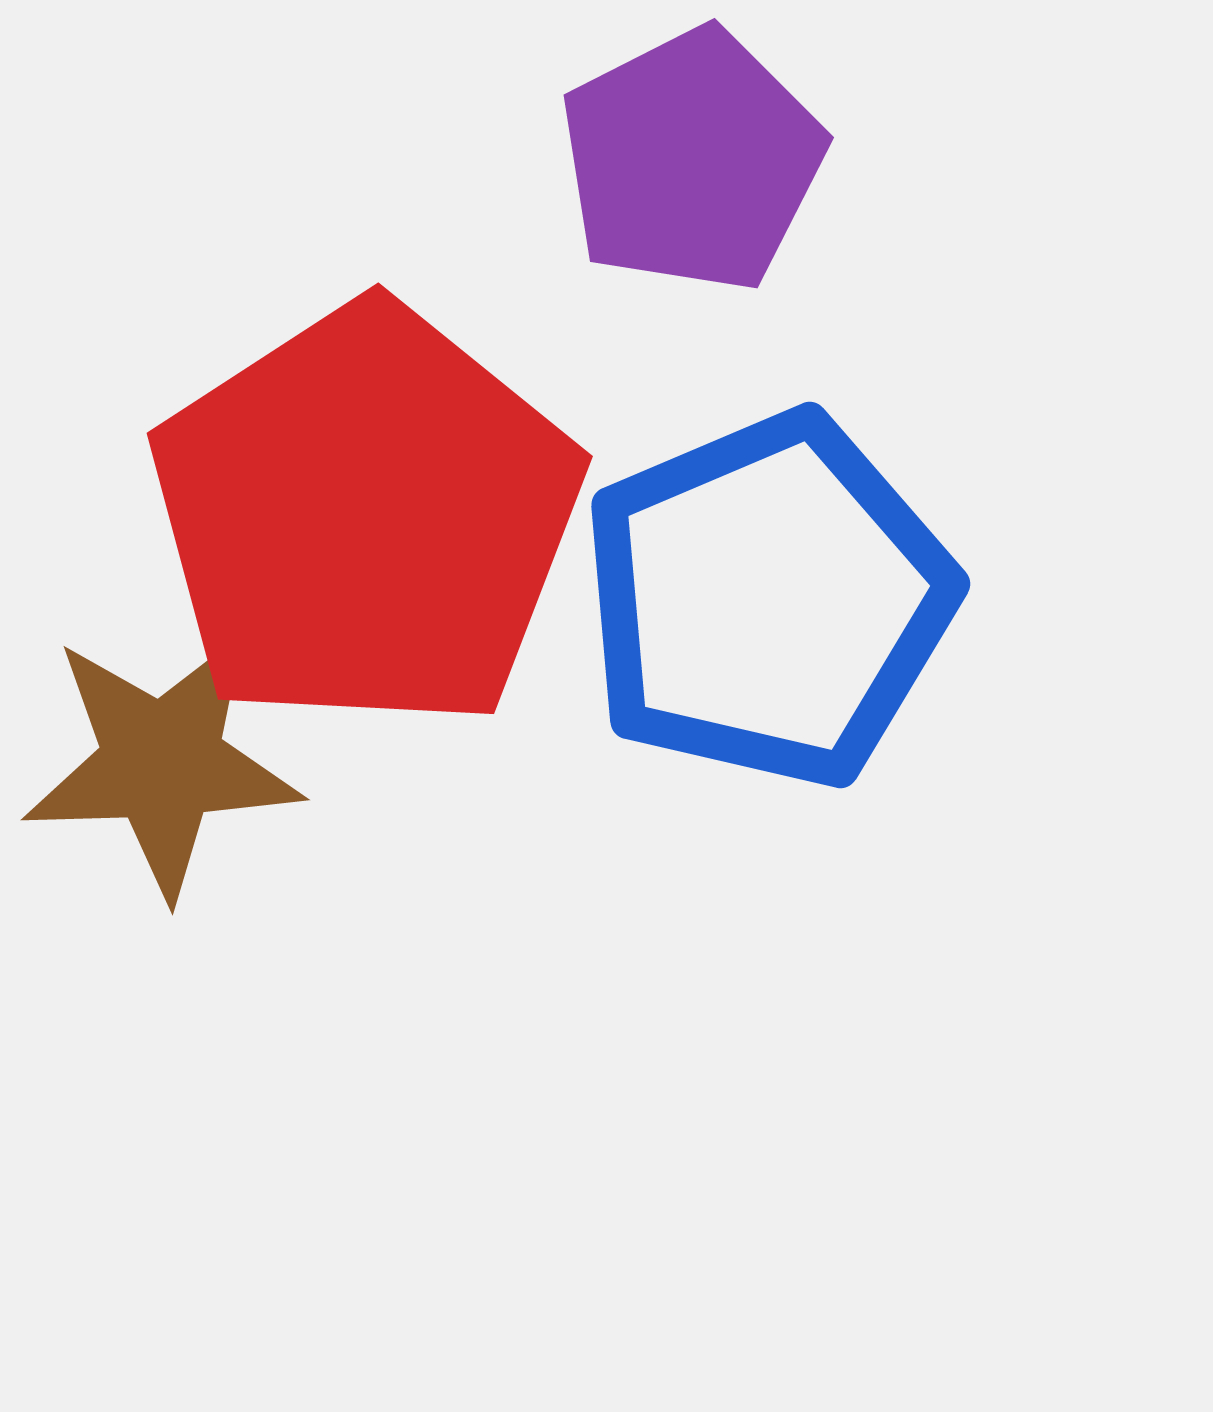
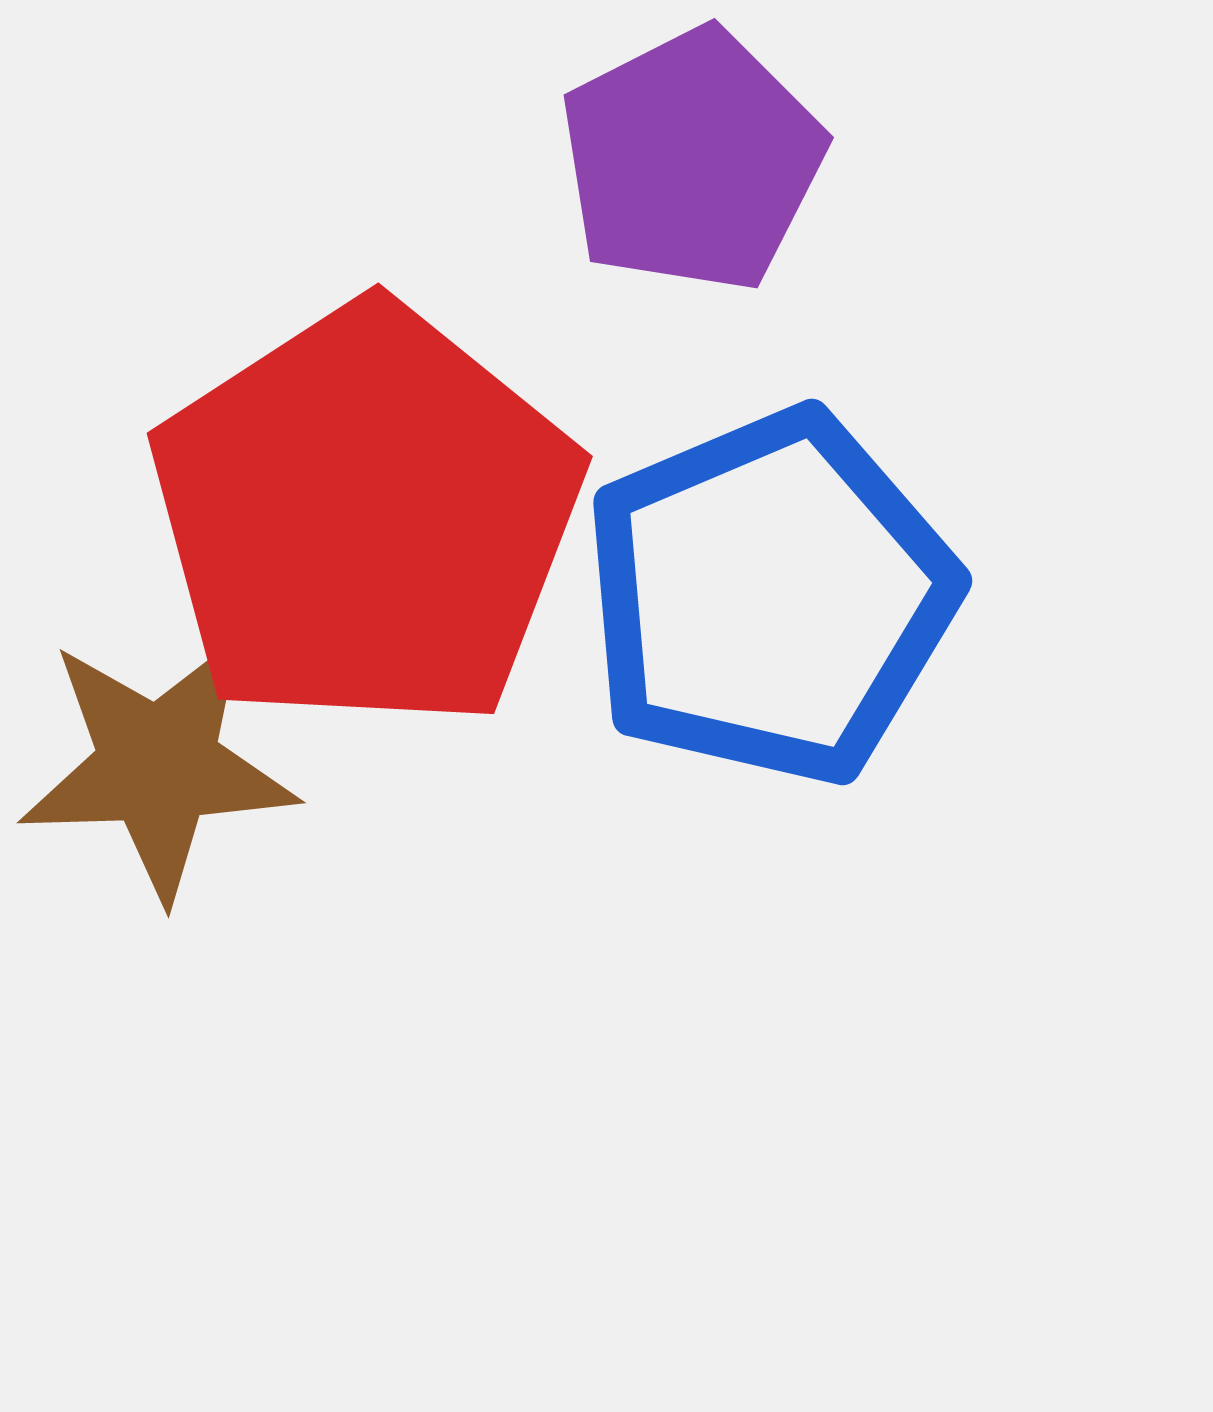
blue pentagon: moved 2 px right, 3 px up
brown star: moved 4 px left, 3 px down
